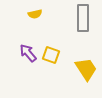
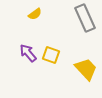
yellow semicircle: rotated 24 degrees counterclockwise
gray rectangle: moved 2 px right; rotated 24 degrees counterclockwise
yellow trapezoid: rotated 10 degrees counterclockwise
